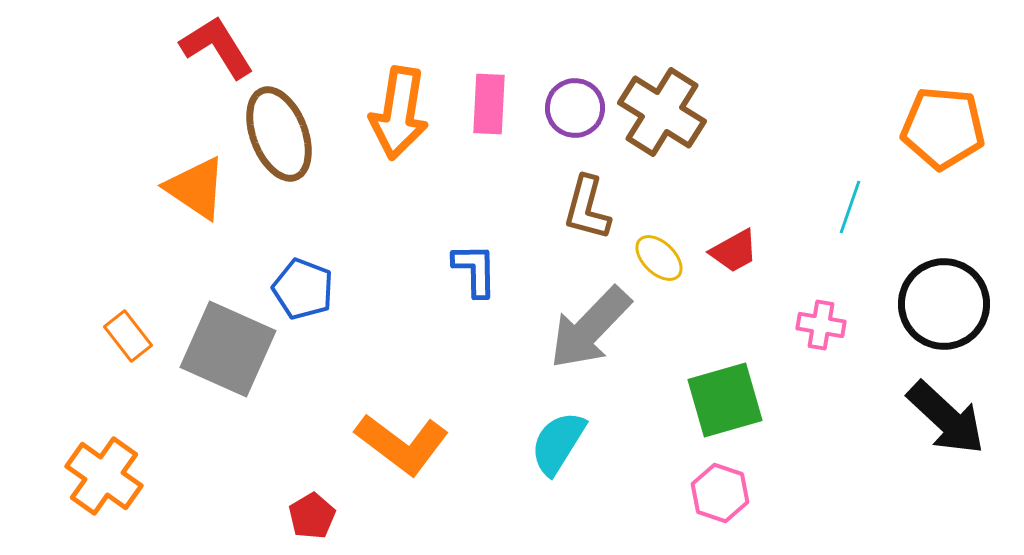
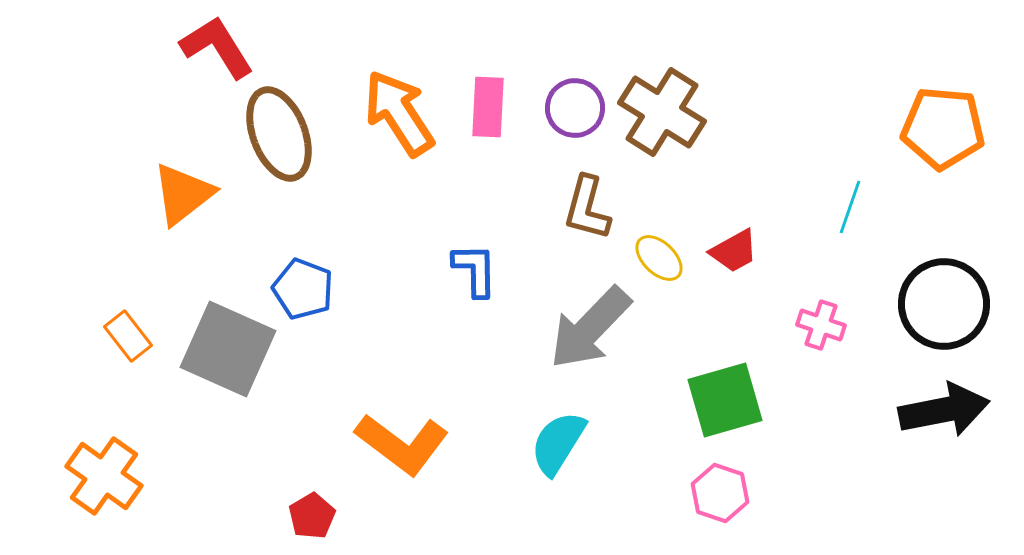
pink rectangle: moved 1 px left, 3 px down
orange arrow: rotated 138 degrees clockwise
orange triangle: moved 13 px left, 6 px down; rotated 48 degrees clockwise
pink cross: rotated 9 degrees clockwise
black arrow: moved 2 px left, 8 px up; rotated 54 degrees counterclockwise
